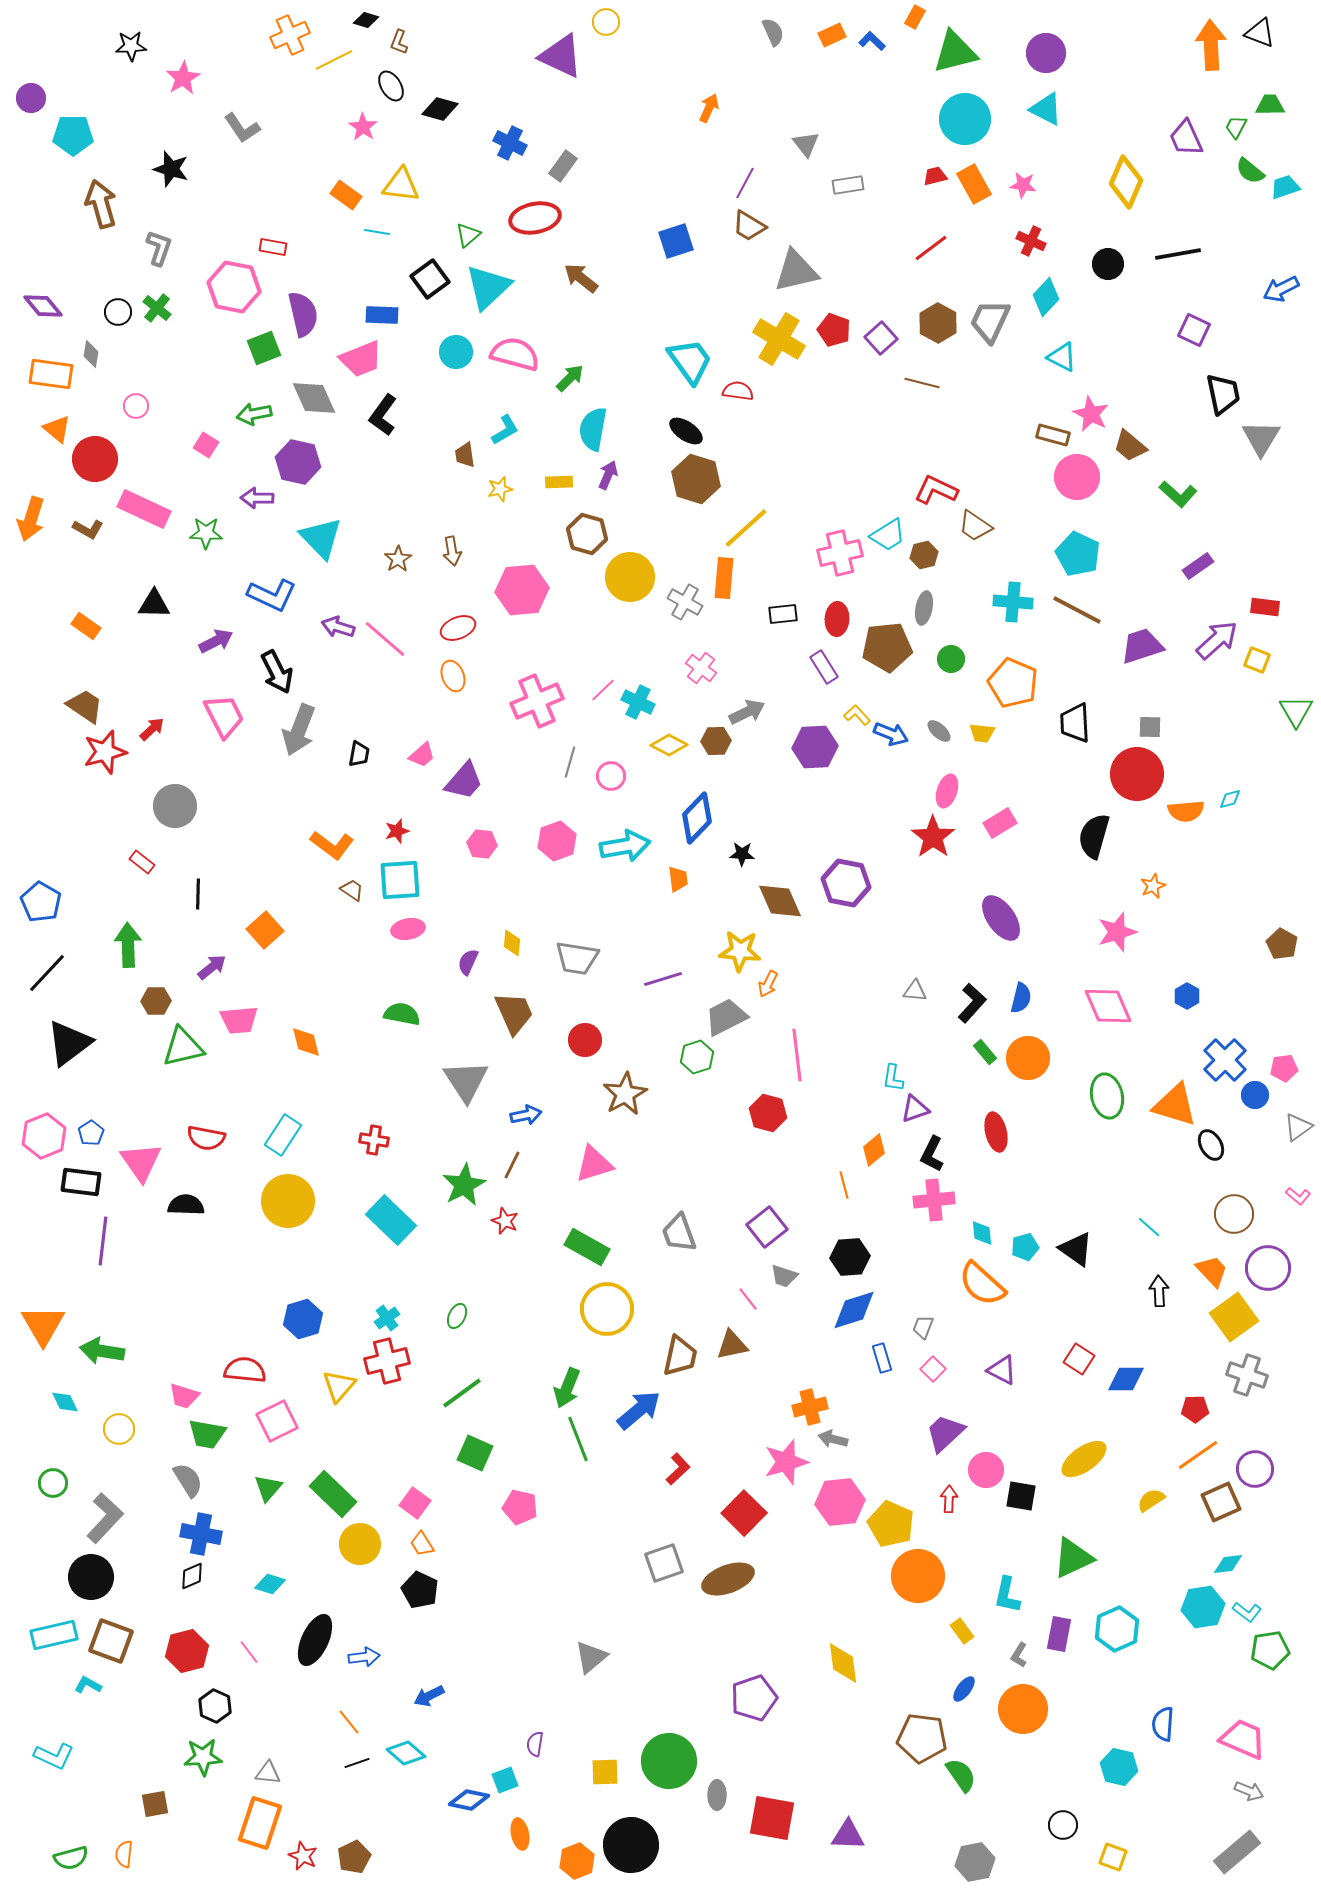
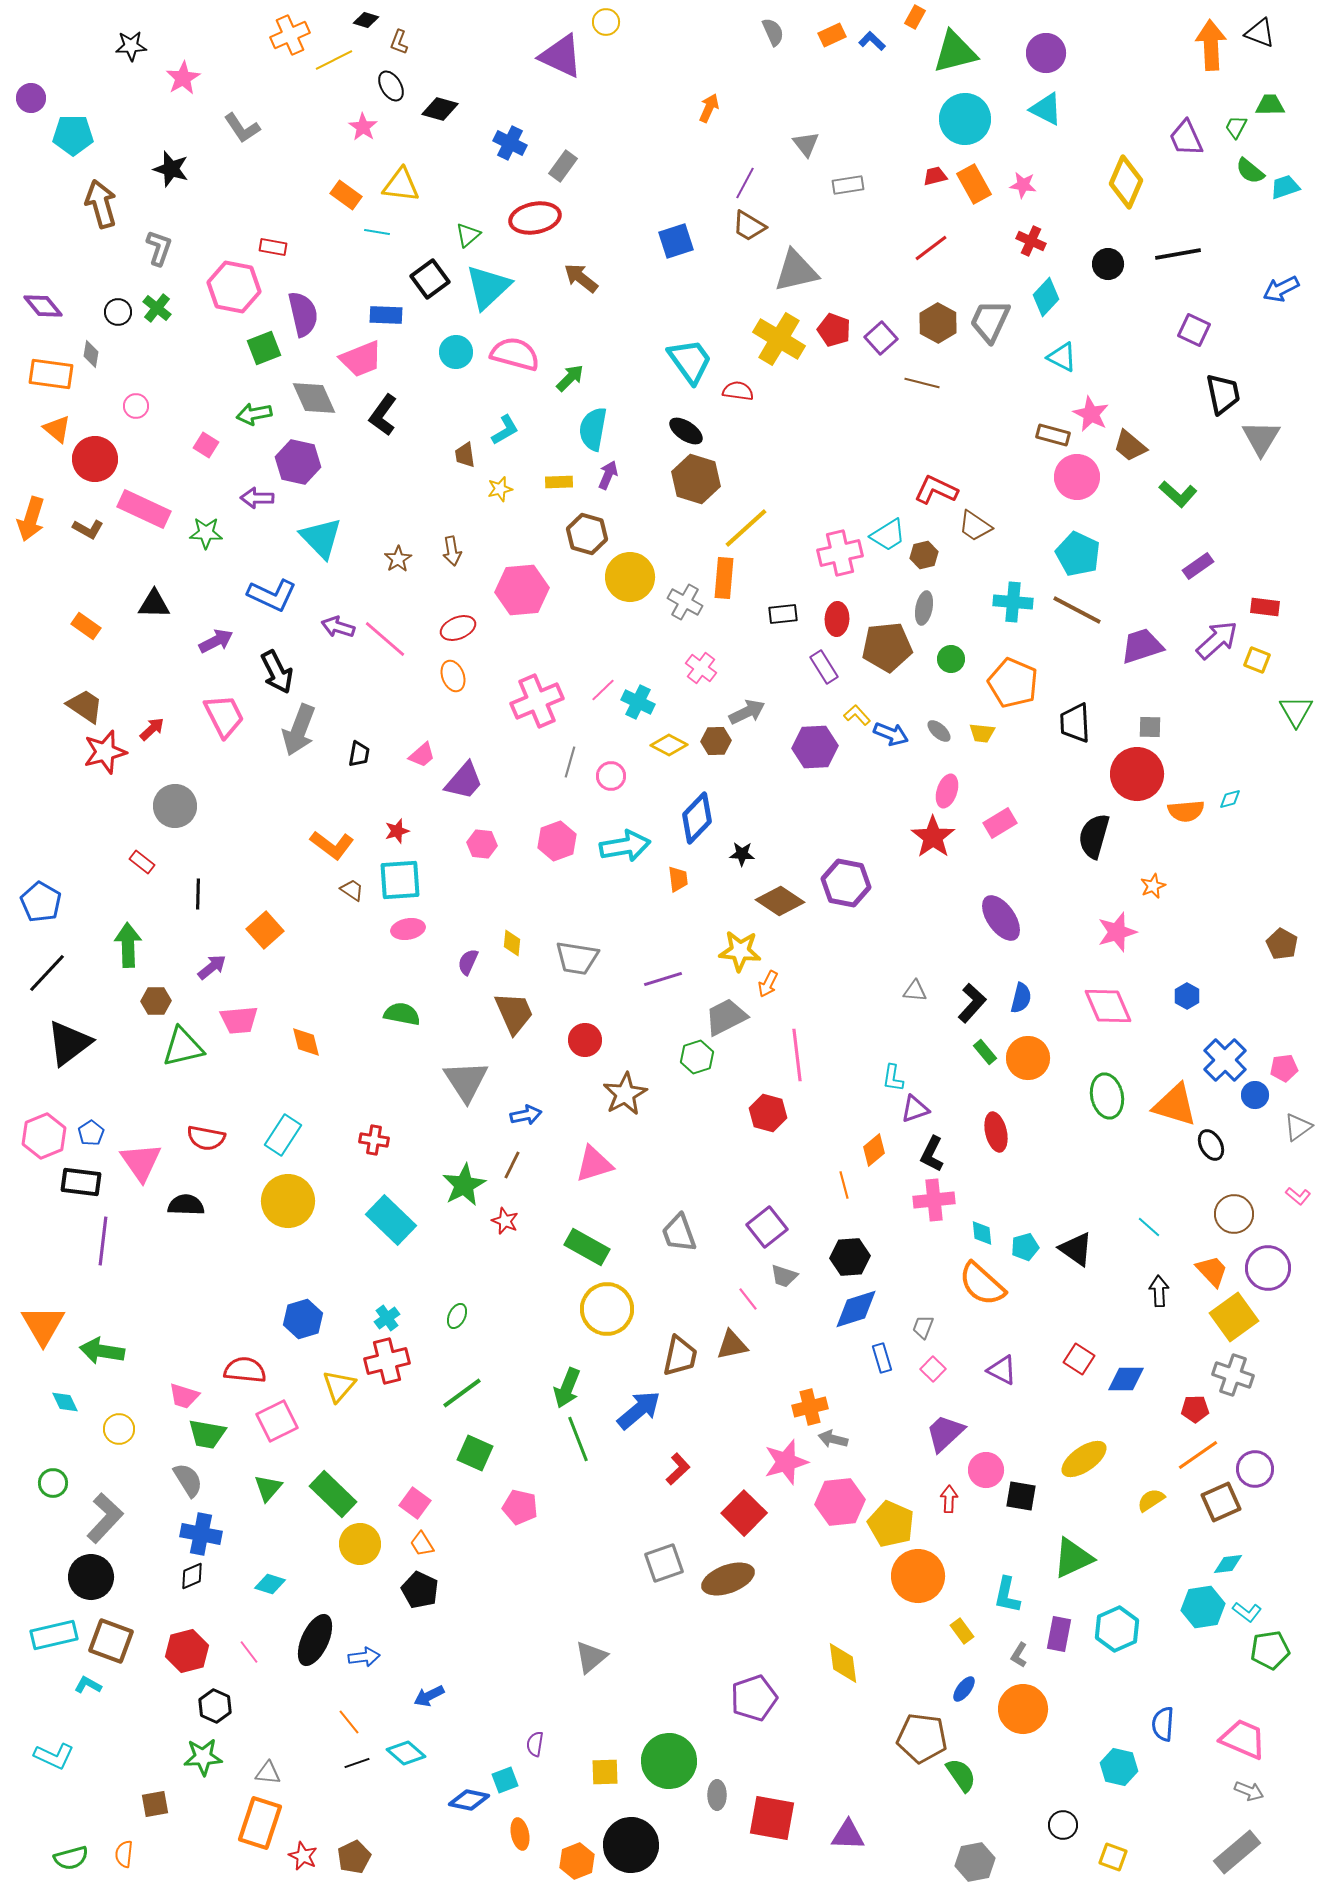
blue rectangle at (382, 315): moved 4 px right
brown diamond at (780, 901): rotated 33 degrees counterclockwise
blue diamond at (854, 1310): moved 2 px right, 1 px up
gray cross at (1247, 1375): moved 14 px left
